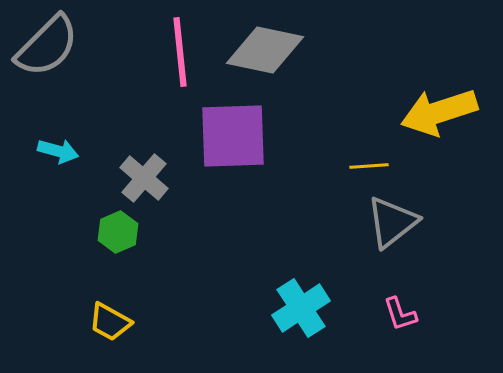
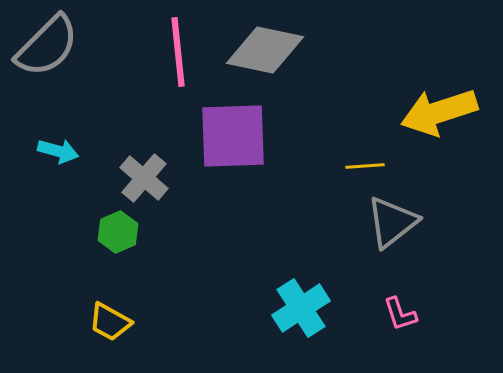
pink line: moved 2 px left
yellow line: moved 4 px left
